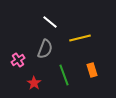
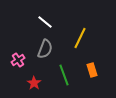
white line: moved 5 px left
yellow line: rotated 50 degrees counterclockwise
